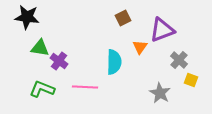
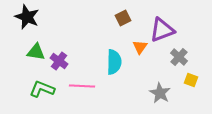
black star: rotated 15 degrees clockwise
green triangle: moved 4 px left, 4 px down
gray cross: moved 3 px up
pink line: moved 3 px left, 1 px up
